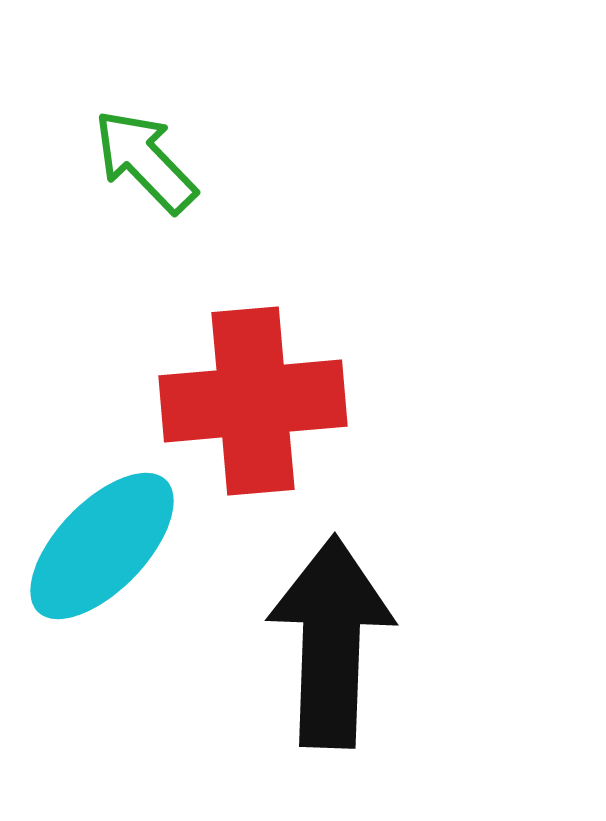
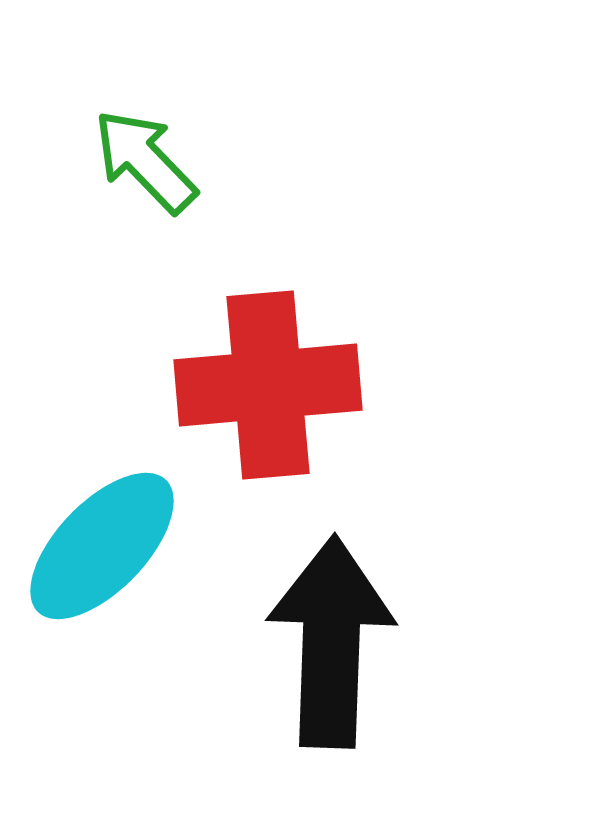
red cross: moved 15 px right, 16 px up
